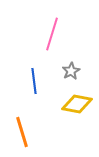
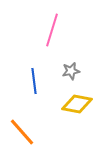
pink line: moved 4 px up
gray star: rotated 18 degrees clockwise
orange line: rotated 24 degrees counterclockwise
